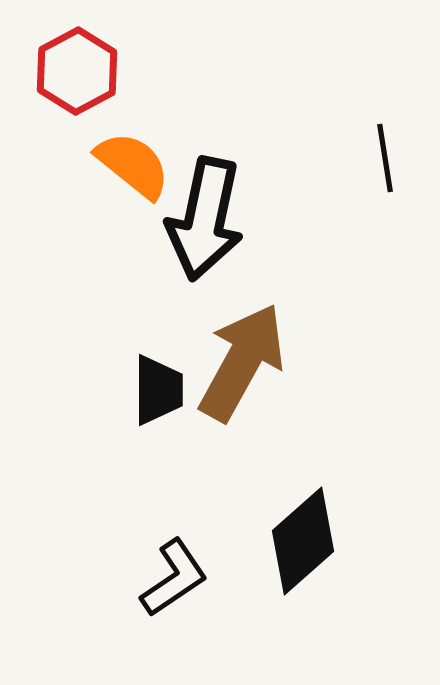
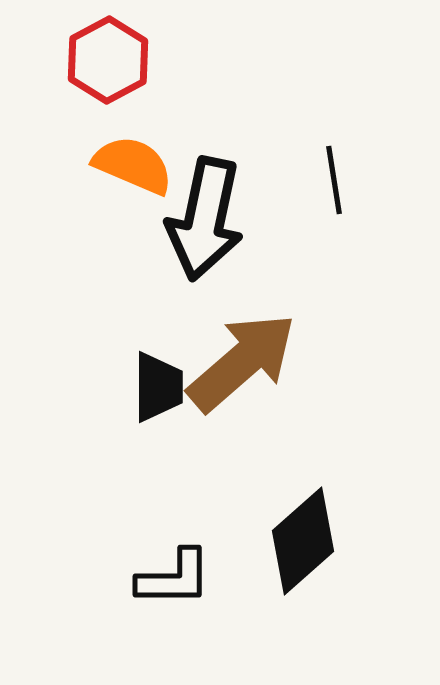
red hexagon: moved 31 px right, 11 px up
black line: moved 51 px left, 22 px down
orange semicircle: rotated 16 degrees counterclockwise
brown arrow: rotated 20 degrees clockwise
black trapezoid: moved 3 px up
black L-shape: rotated 34 degrees clockwise
